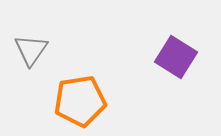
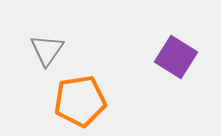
gray triangle: moved 16 px right
